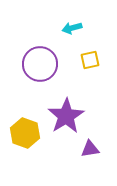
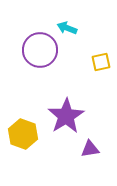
cyan arrow: moved 5 px left; rotated 36 degrees clockwise
yellow square: moved 11 px right, 2 px down
purple circle: moved 14 px up
yellow hexagon: moved 2 px left, 1 px down
